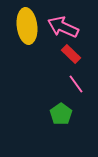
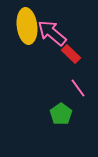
pink arrow: moved 11 px left, 6 px down; rotated 16 degrees clockwise
pink line: moved 2 px right, 4 px down
